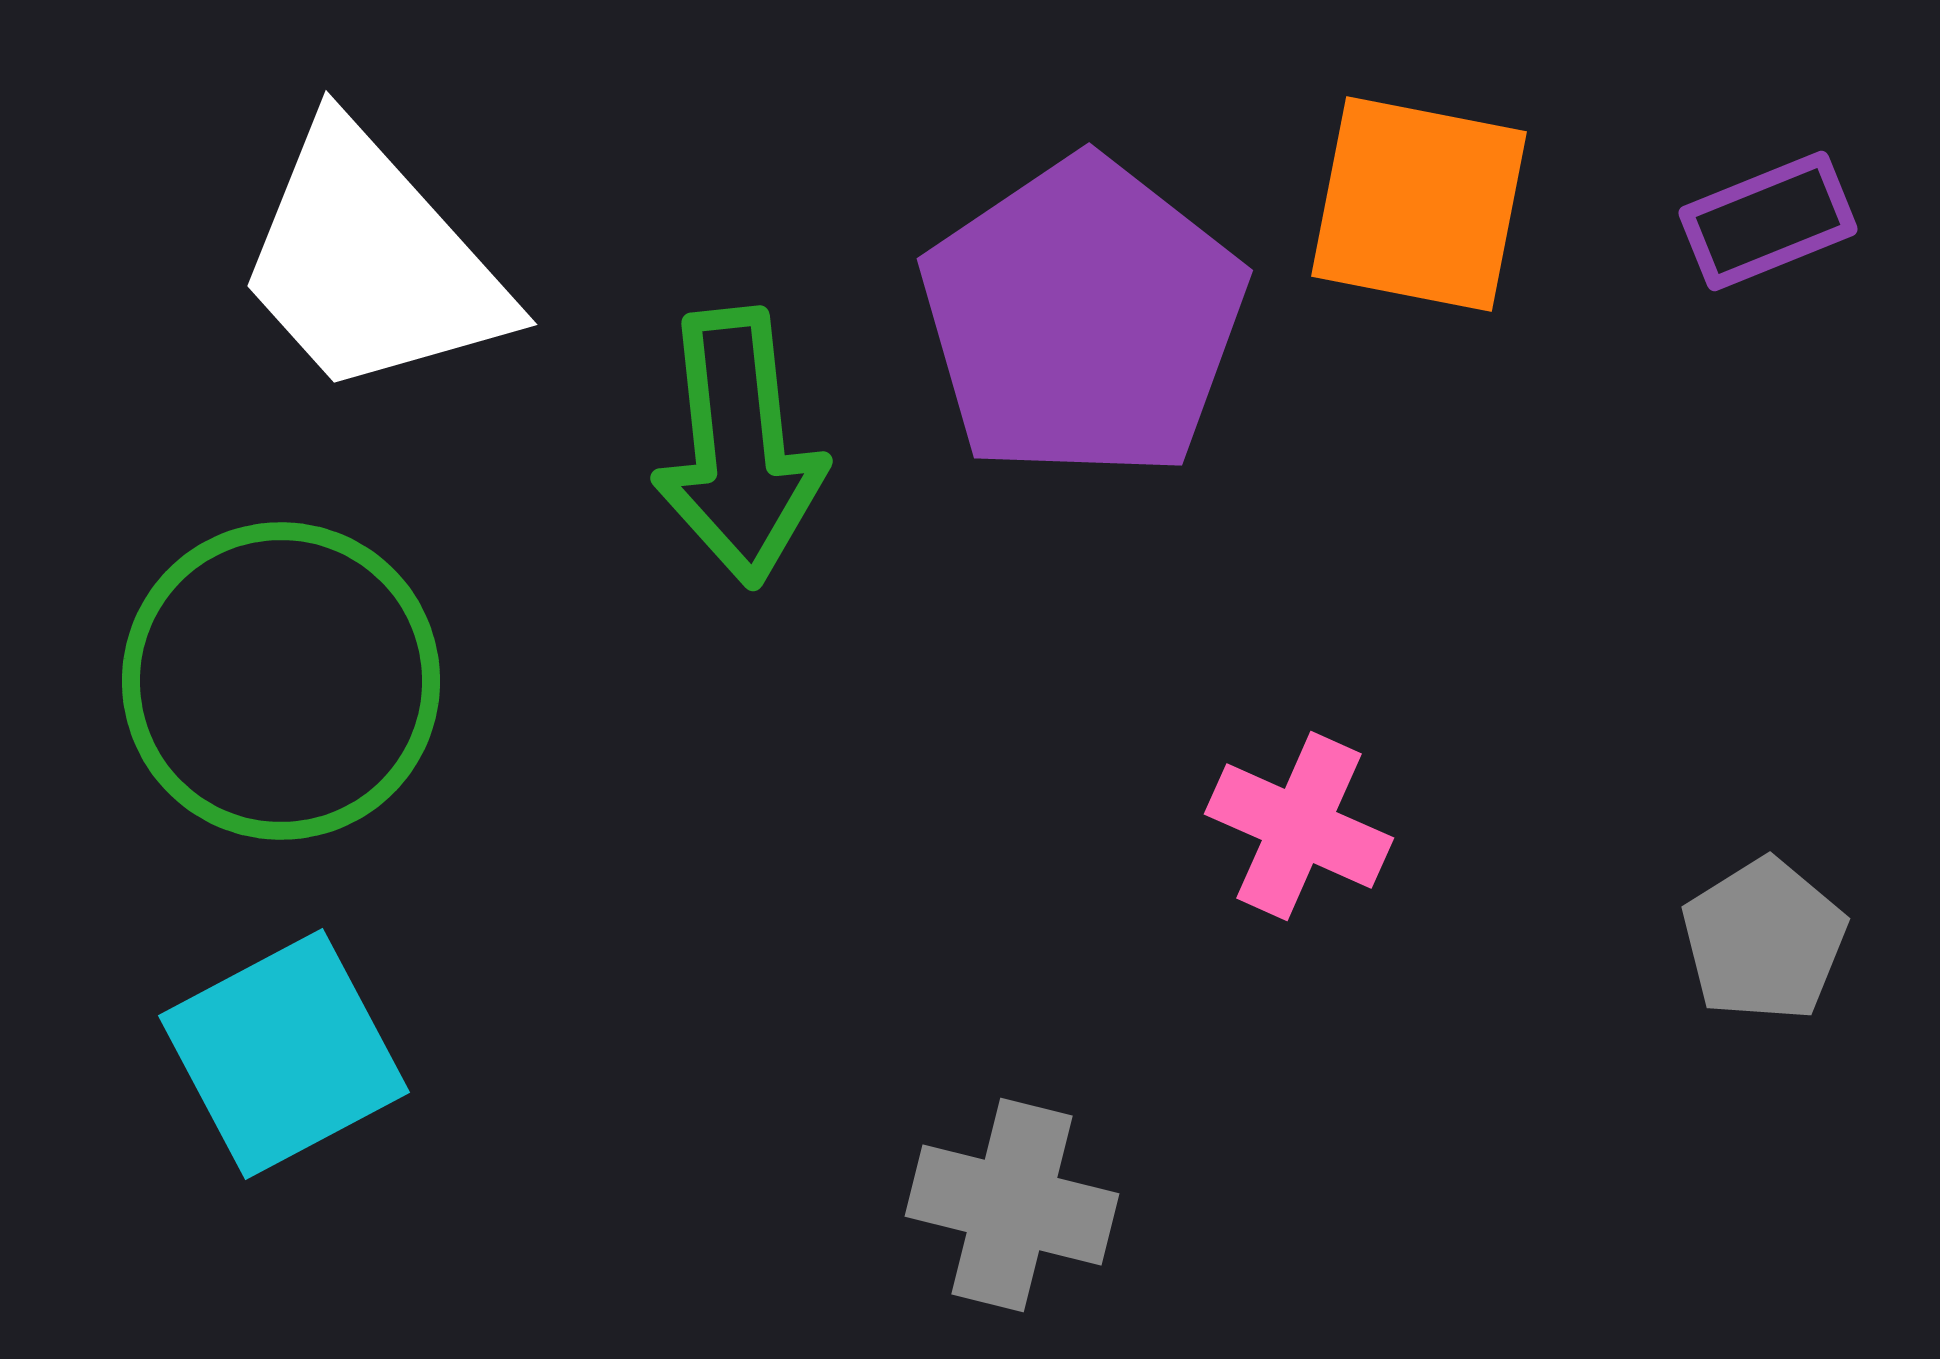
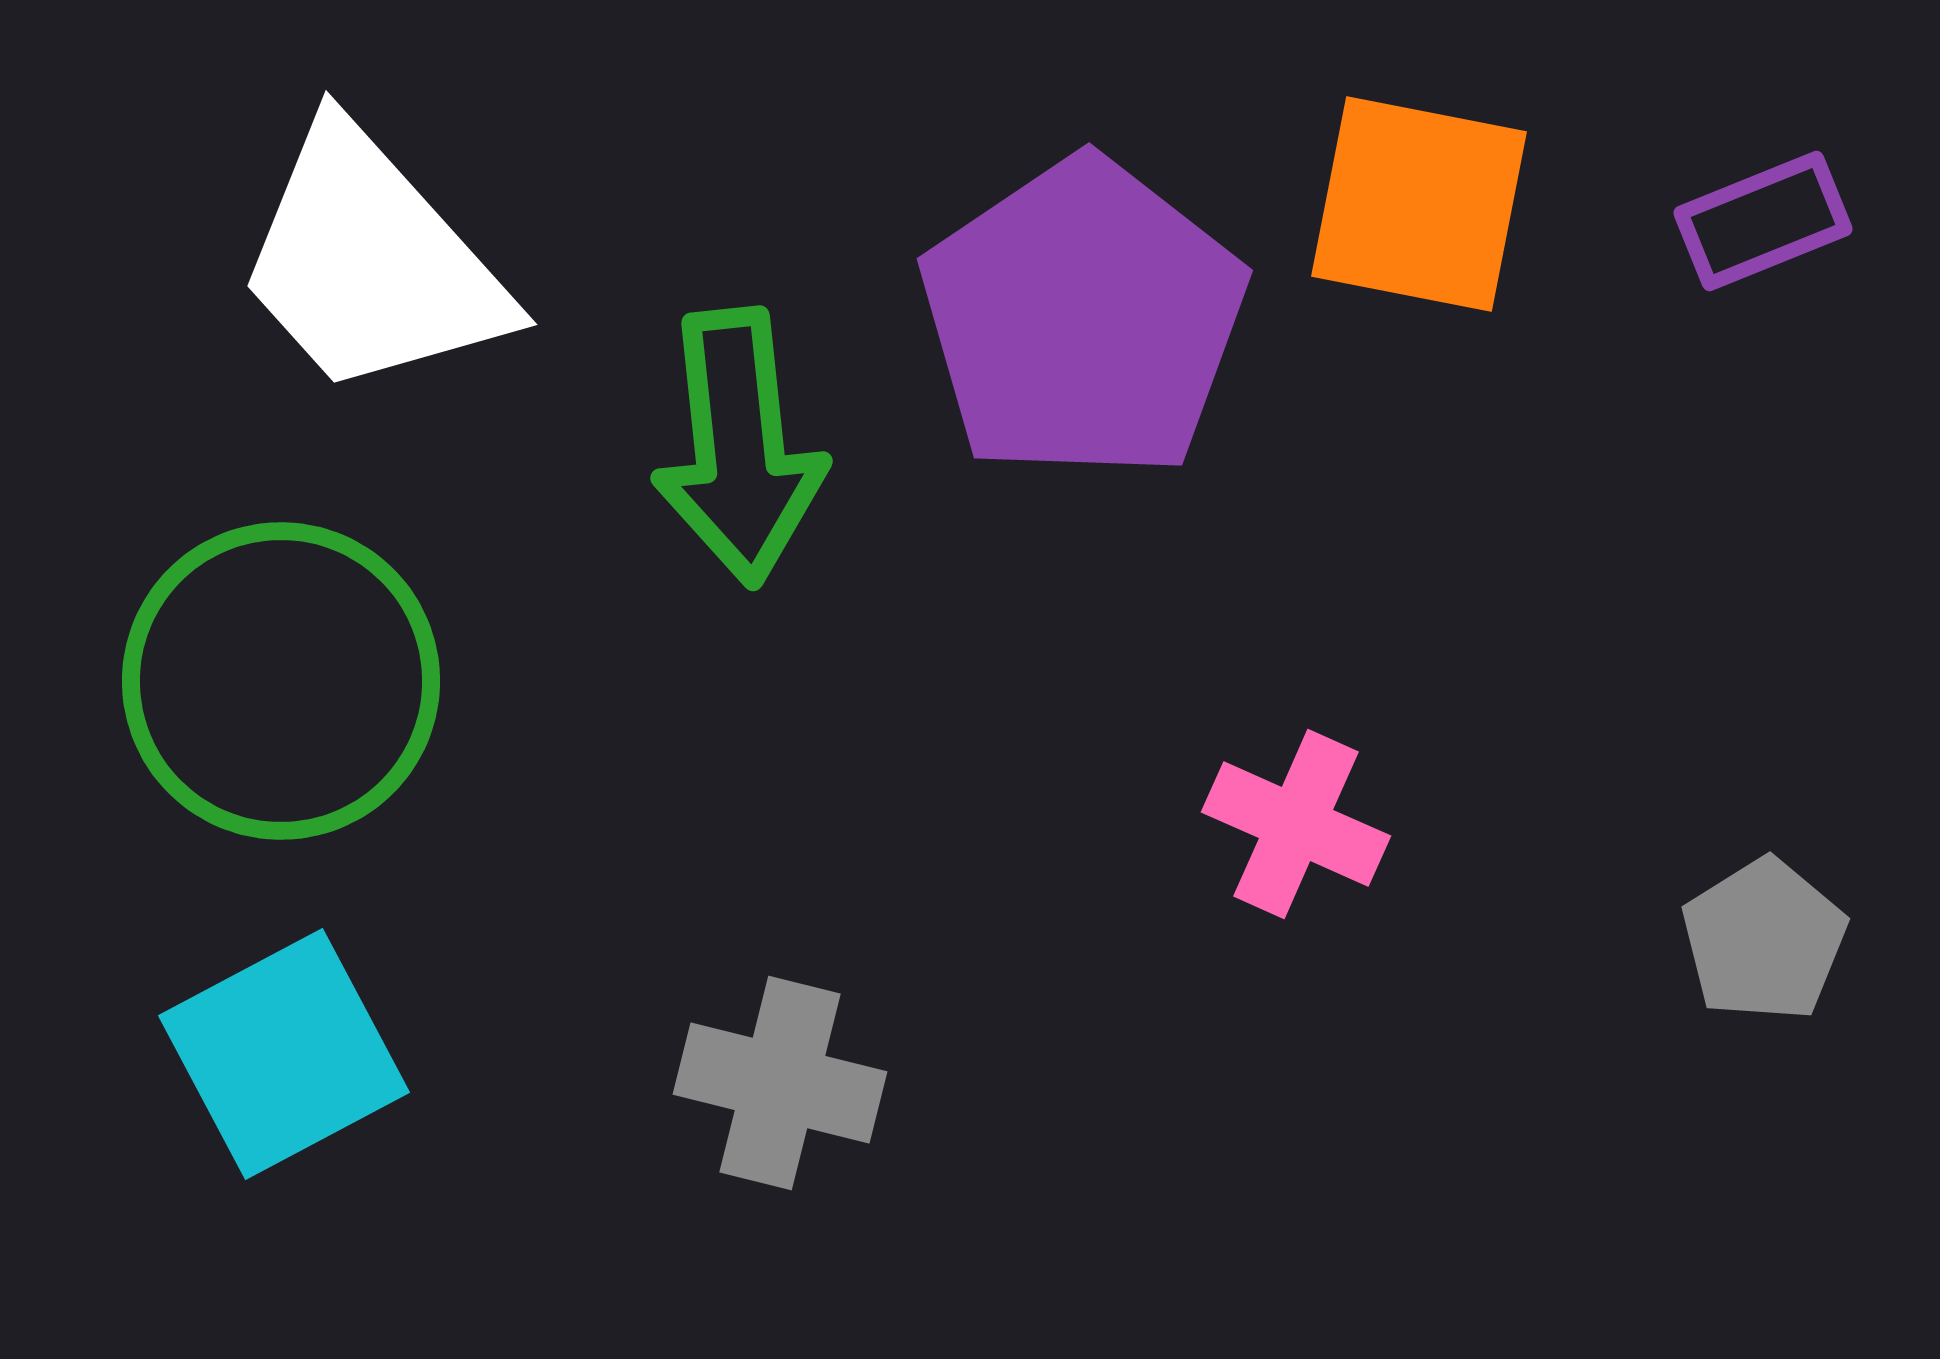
purple rectangle: moved 5 px left
pink cross: moved 3 px left, 2 px up
gray cross: moved 232 px left, 122 px up
